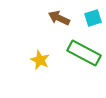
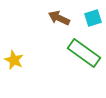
green rectangle: rotated 8 degrees clockwise
yellow star: moved 26 px left
